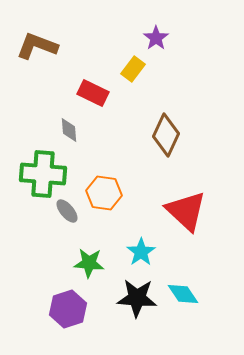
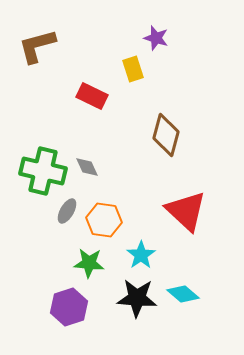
purple star: rotated 20 degrees counterclockwise
brown L-shape: rotated 36 degrees counterclockwise
yellow rectangle: rotated 55 degrees counterclockwise
red rectangle: moved 1 px left, 3 px down
gray diamond: moved 18 px right, 37 px down; rotated 20 degrees counterclockwise
brown diamond: rotated 9 degrees counterclockwise
green cross: moved 3 px up; rotated 9 degrees clockwise
orange hexagon: moved 27 px down
gray ellipse: rotated 70 degrees clockwise
cyan star: moved 3 px down
cyan diamond: rotated 16 degrees counterclockwise
purple hexagon: moved 1 px right, 2 px up
